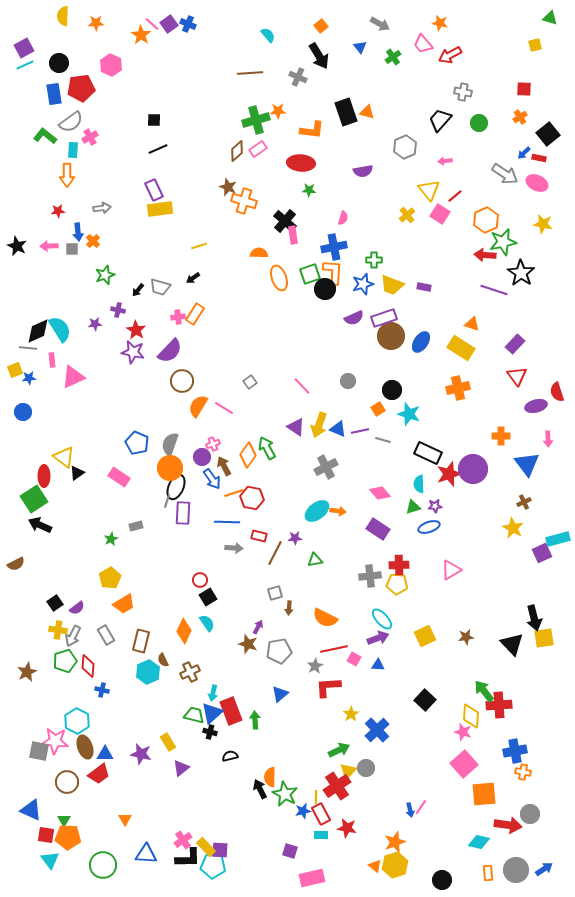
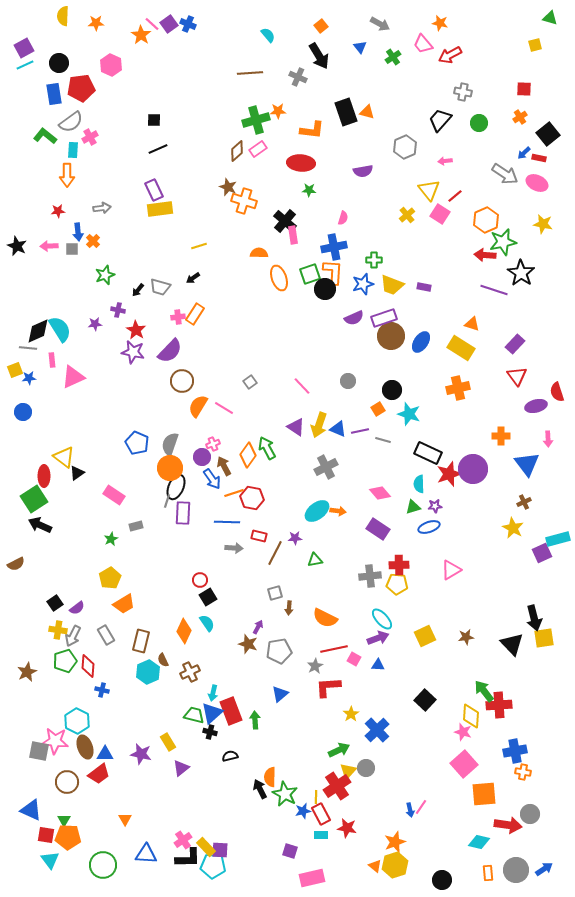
pink rectangle at (119, 477): moved 5 px left, 18 px down
